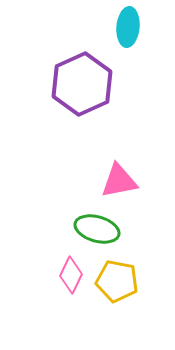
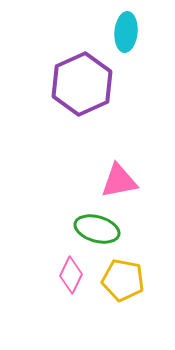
cyan ellipse: moved 2 px left, 5 px down
yellow pentagon: moved 6 px right, 1 px up
